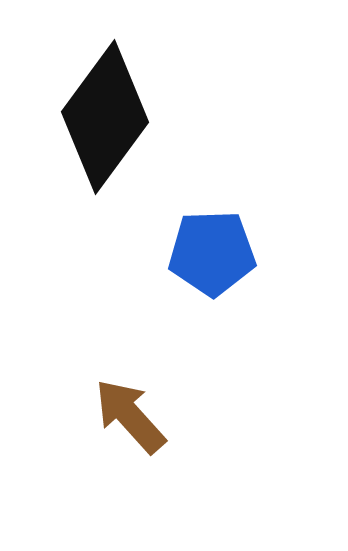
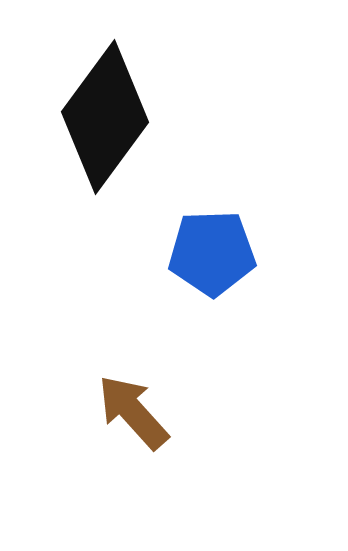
brown arrow: moved 3 px right, 4 px up
